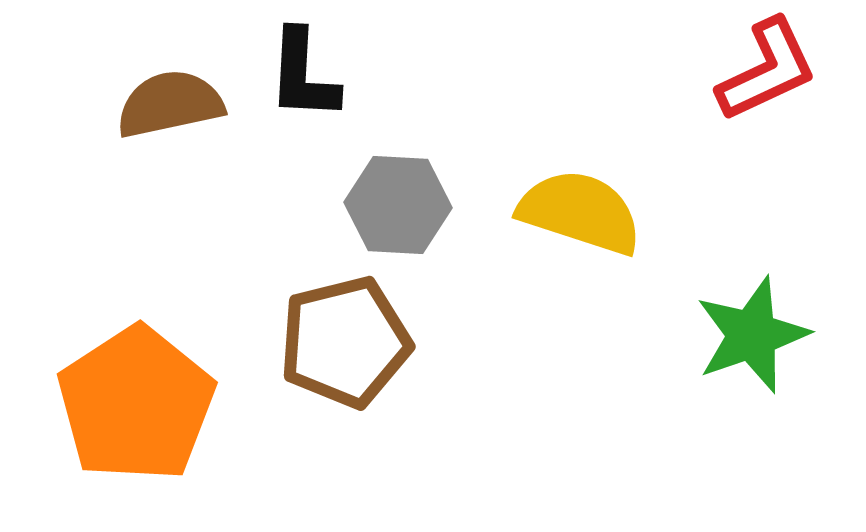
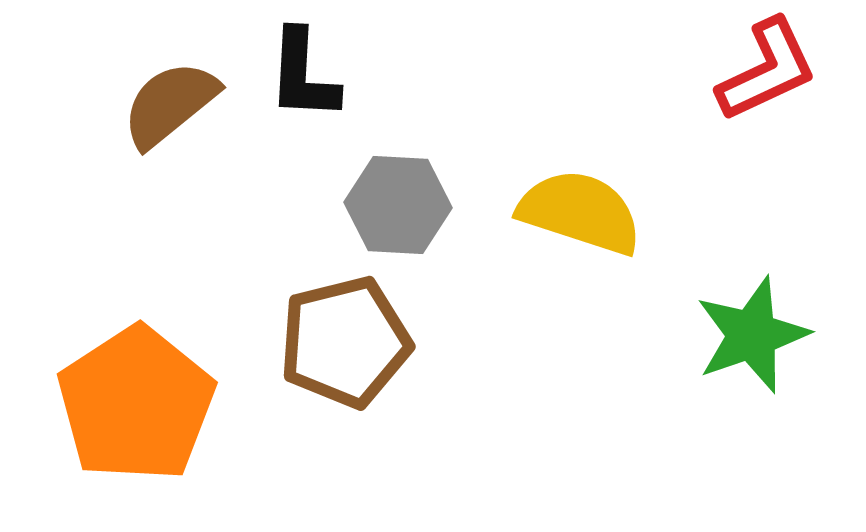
brown semicircle: rotated 27 degrees counterclockwise
